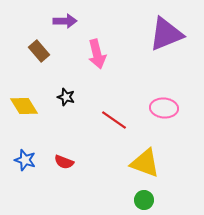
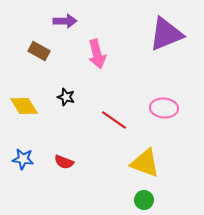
brown rectangle: rotated 20 degrees counterclockwise
blue star: moved 2 px left, 1 px up; rotated 10 degrees counterclockwise
